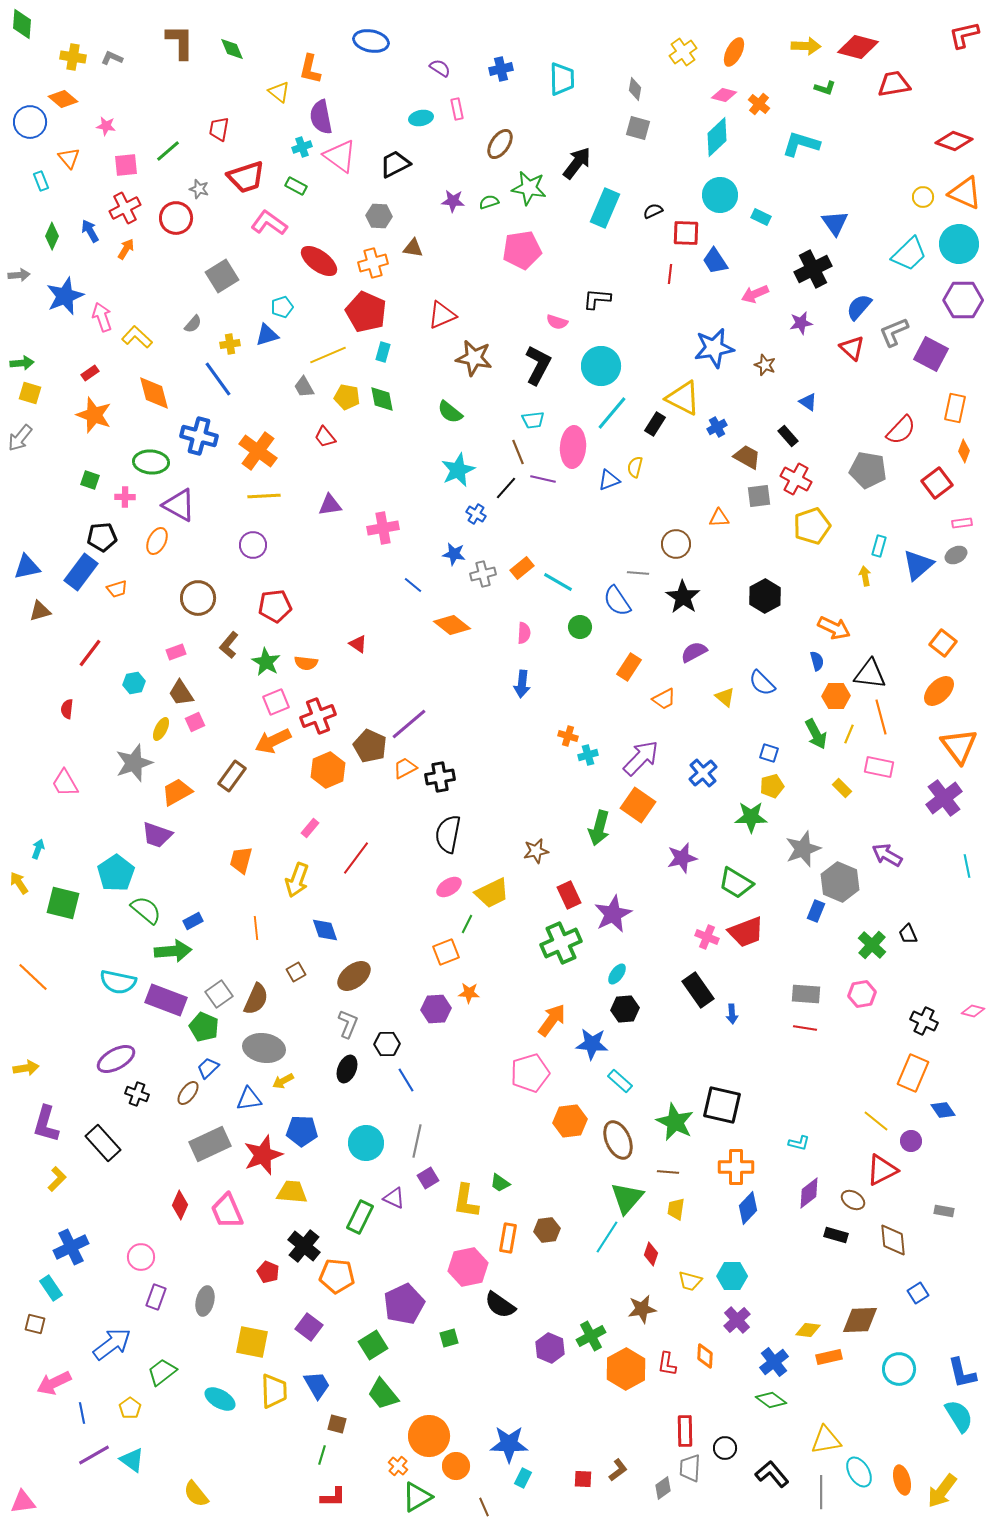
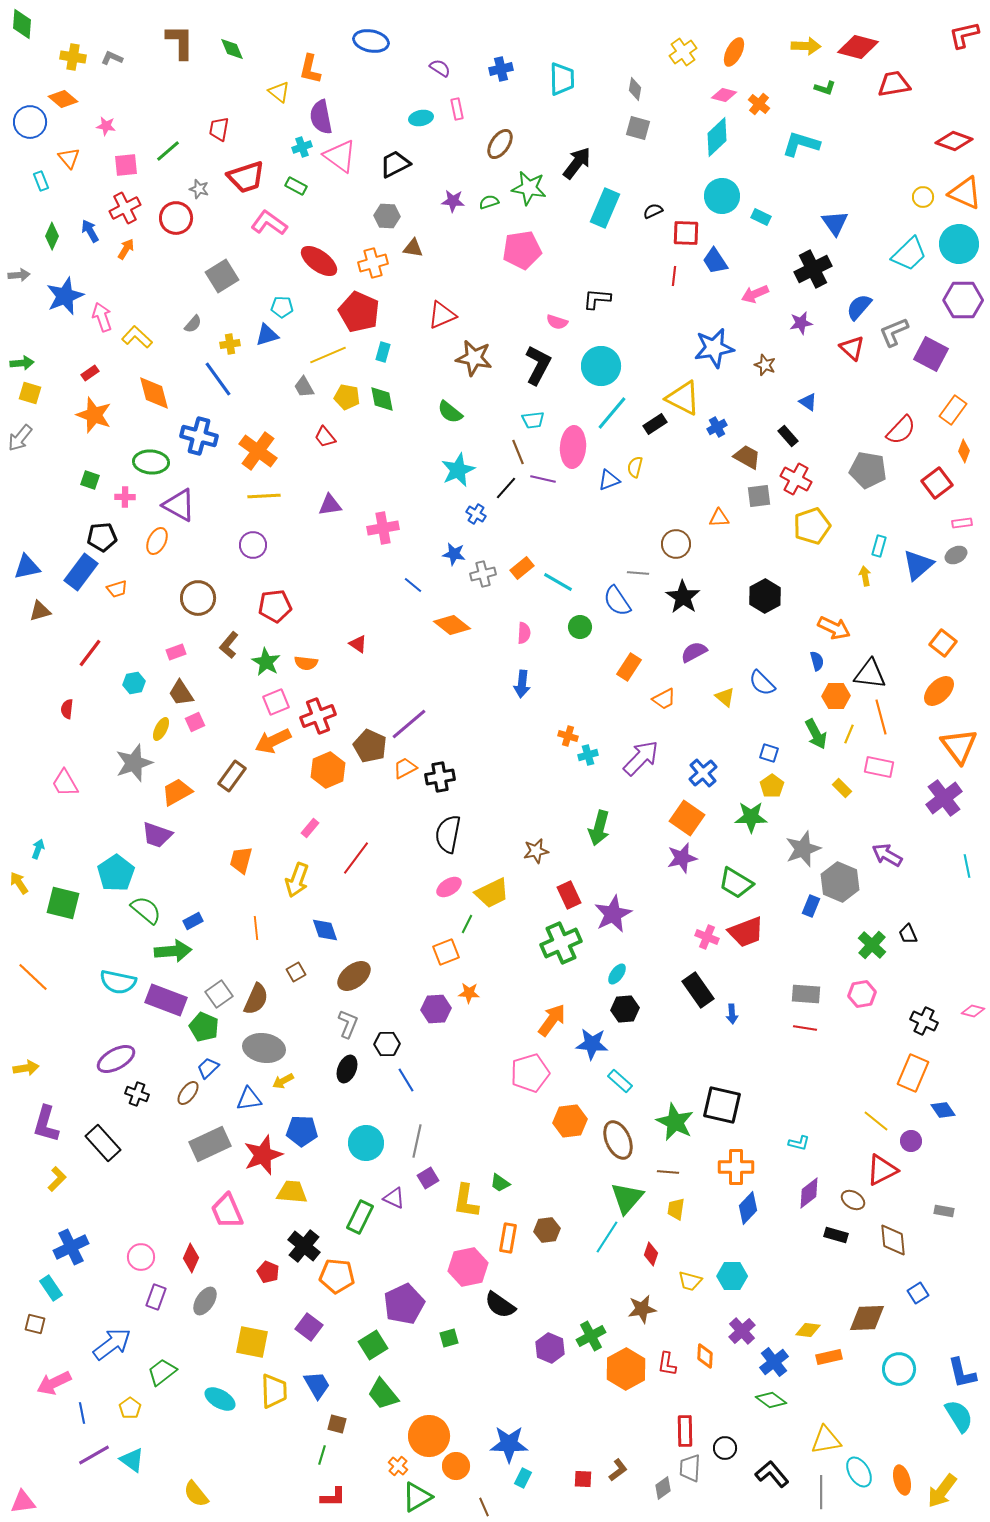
cyan circle at (720, 195): moved 2 px right, 1 px down
gray hexagon at (379, 216): moved 8 px right
red line at (670, 274): moved 4 px right, 2 px down
cyan pentagon at (282, 307): rotated 20 degrees clockwise
red pentagon at (366, 312): moved 7 px left
orange rectangle at (955, 408): moved 2 px left, 2 px down; rotated 24 degrees clockwise
black rectangle at (655, 424): rotated 25 degrees clockwise
yellow pentagon at (772, 786): rotated 20 degrees counterclockwise
orange square at (638, 805): moved 49 px right, 13 px down
blue rectangle at (816, 911): moved 5 px left, 5 px up
red diamond at (180, 1205): moved 11 px right, 53 px down
gray ellipse at (205, 1301): rotated 20 degrees clockwise
purple cross at (737, 1320): moved 5 px right, 11 px down
brown diamond at (860, 1320): moved 7 px right, 2 px up
